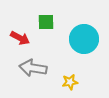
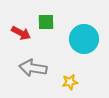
red arrow: moved 1 px right, 5 px up
